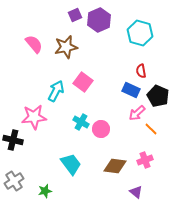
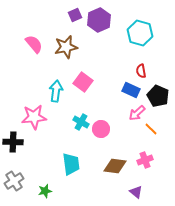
cyan arrow: rotated 20 degrees counterclockwise
black cross: moved 2 px down; rotated 12 degrees counterclockwise
cyan trapezoid: rotated 30 degrees clockwise
